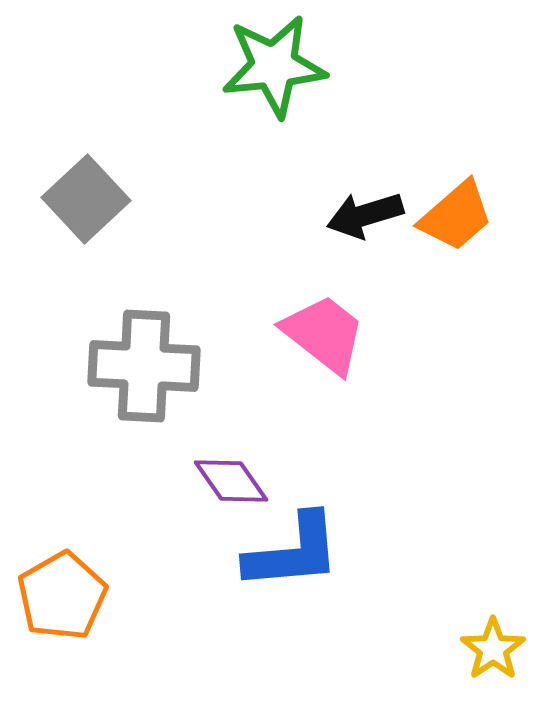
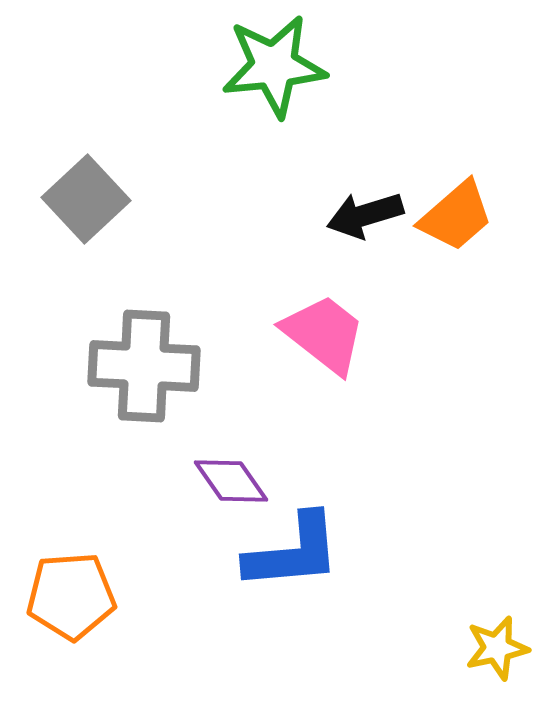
orange pentagon: moved 9 px right; rotated 26 degrees clockwise
yellow star: moved 4 px right, 1 px up; rotated 22 degrees clockwise
